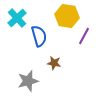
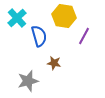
yellow hexagon: moved 3 px left
